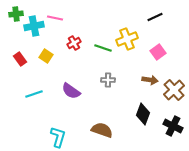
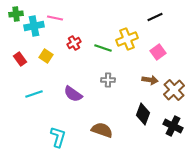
purple semicircle: moved 2 px right, 3 px down
